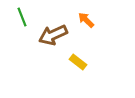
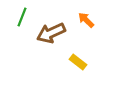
green line: rotated 42 degrees clockwise
brown arrow: moved 2 px left, 2 px up
